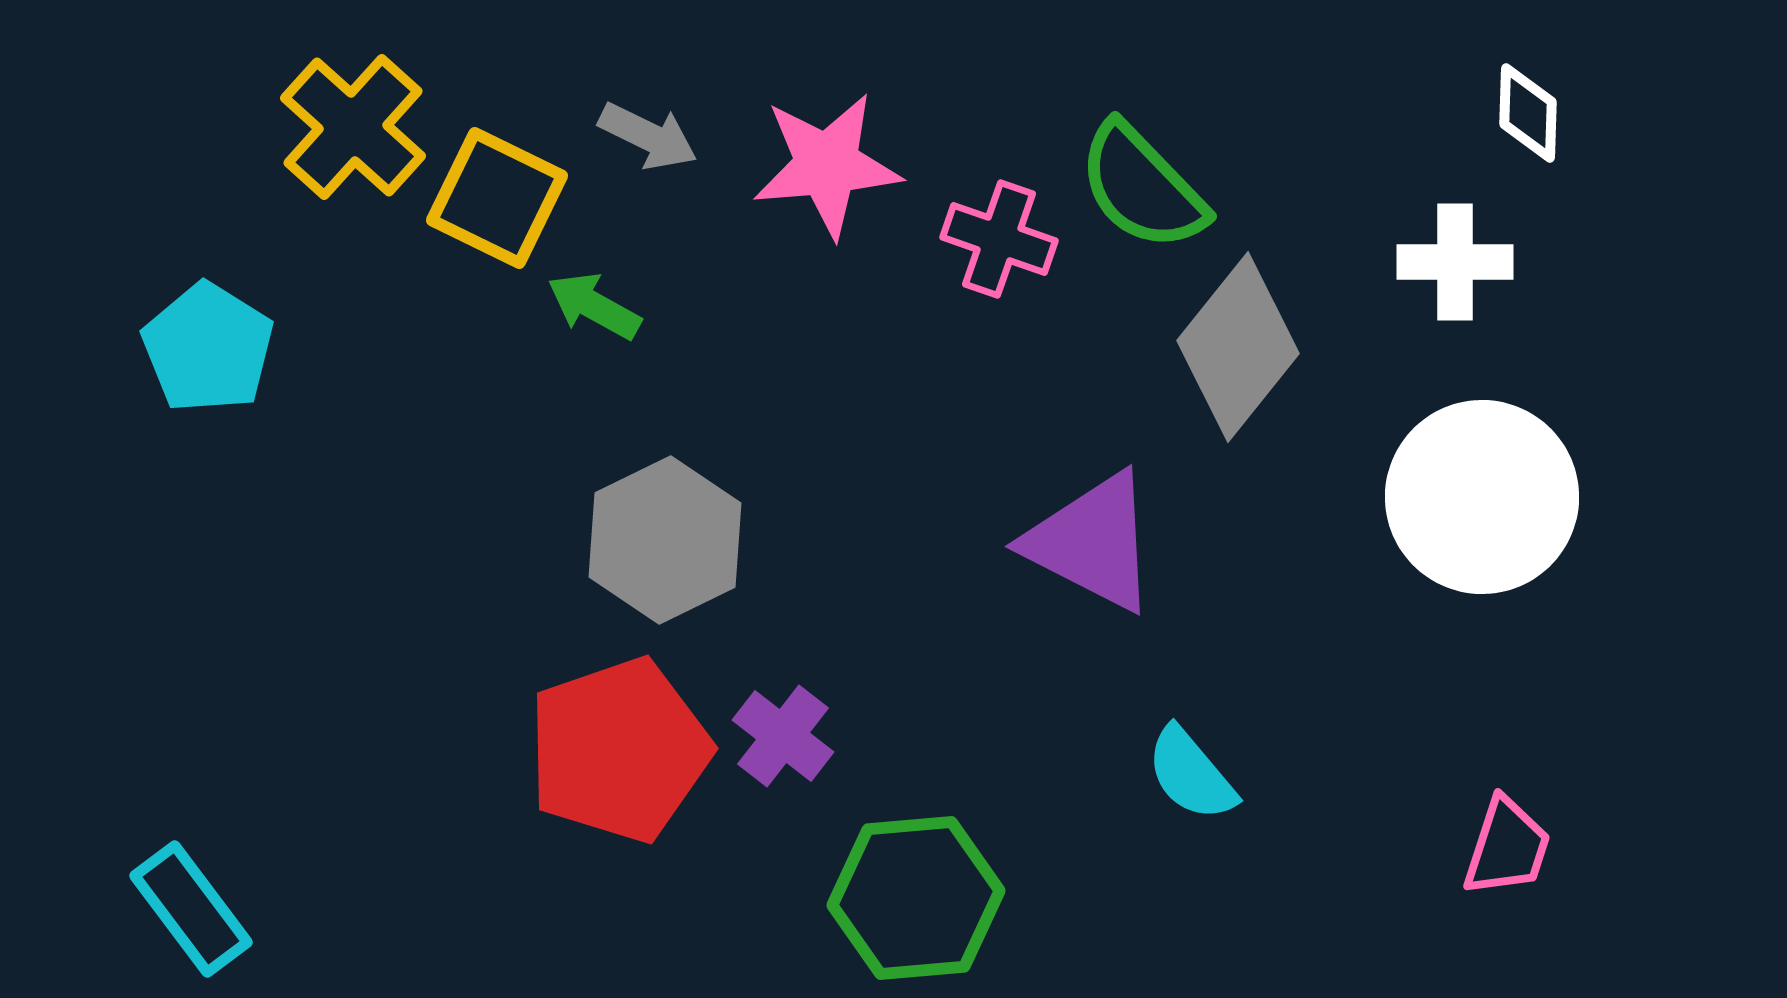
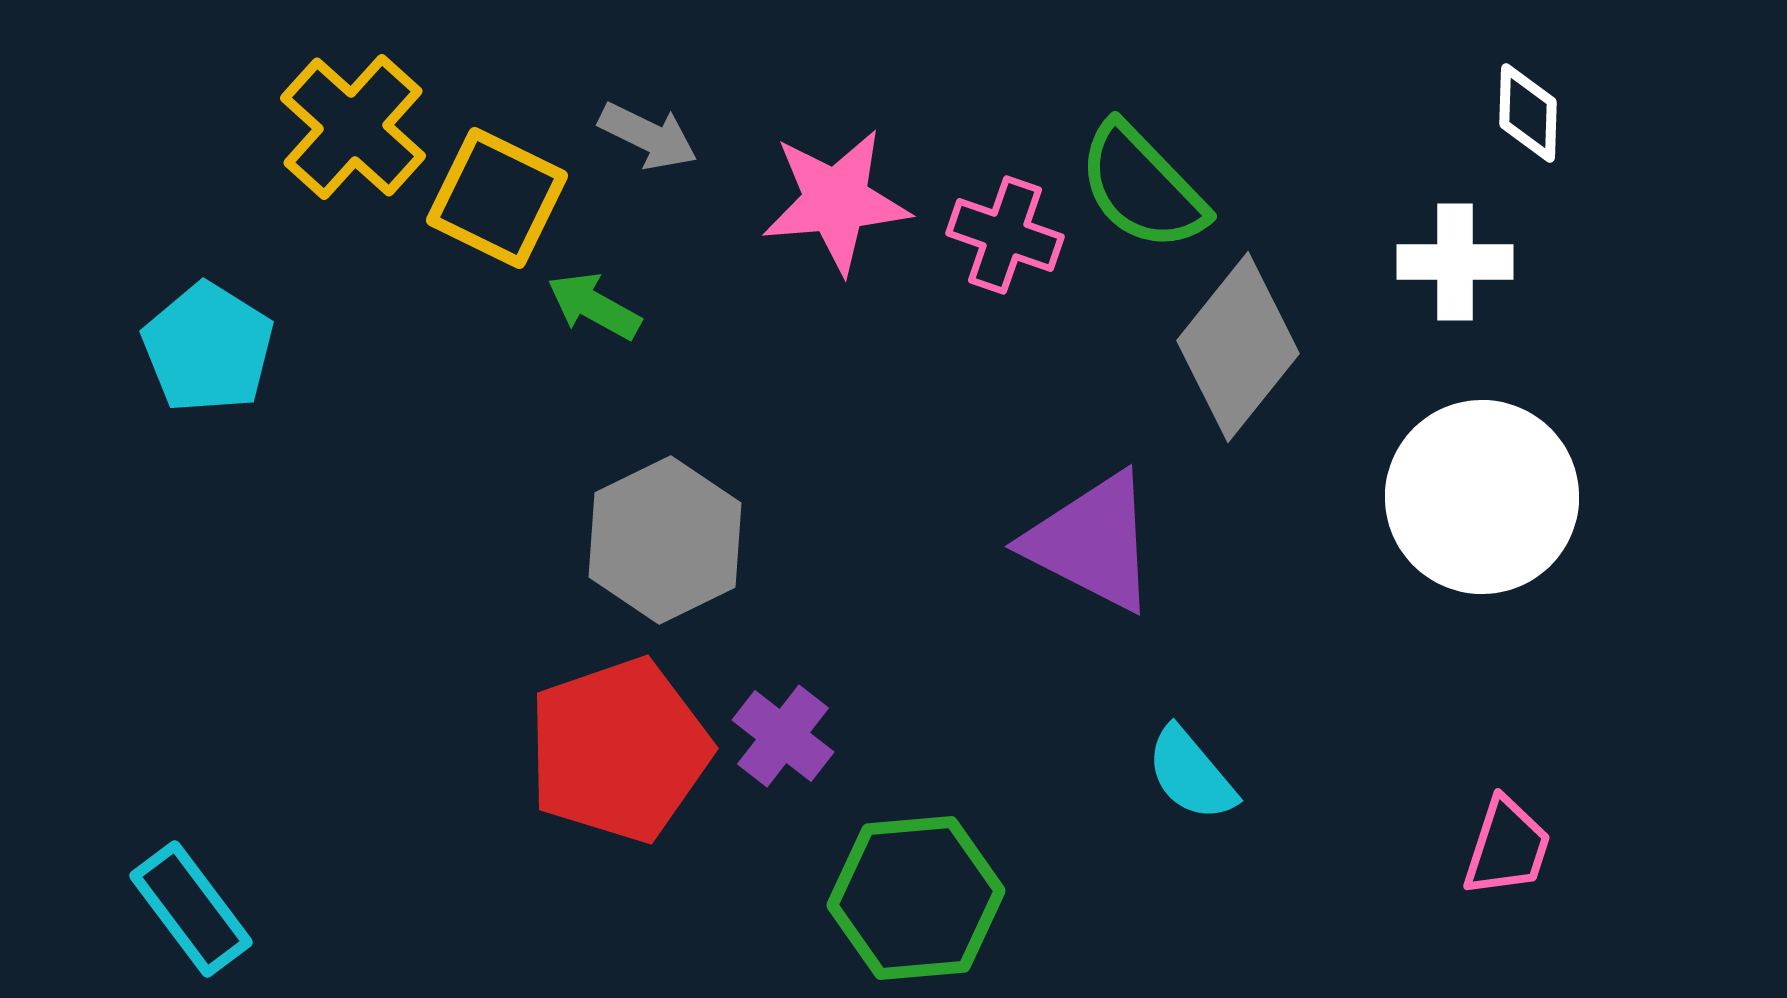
pink star: moved 9 px right, 36 px down
pink cross: moved 6 px right, 4 px up
